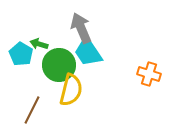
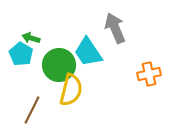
gray arrow: moved 34 px right
green arrow: moved 8 px left, 6 px up
orange cross: rotated 30 degrees counterclockwise
